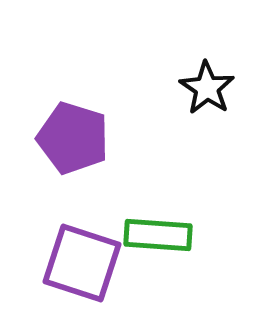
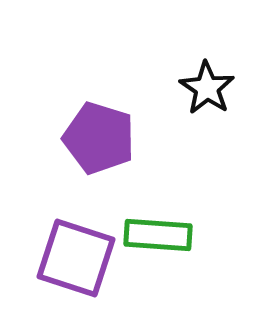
purple pentagon: moved 26 px right
purple square: moved 6 px left, 5 px up
